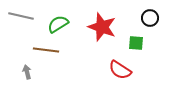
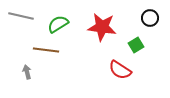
red star: rotated 12 degrees counterclockwise
green square: moved 2 px down; rotated 35 degrees counterclockwise
